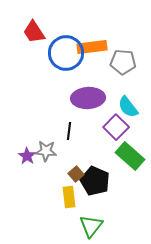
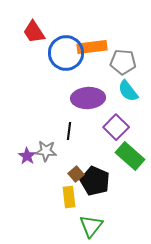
cyan semicircle: moved 16 px up
